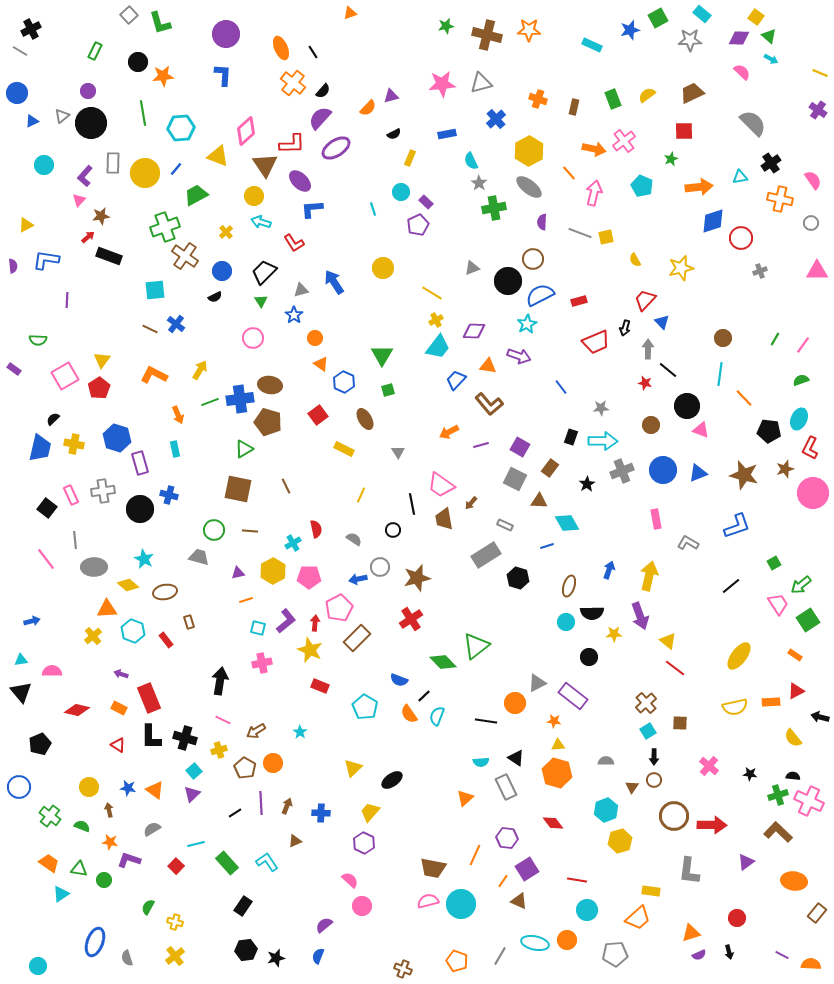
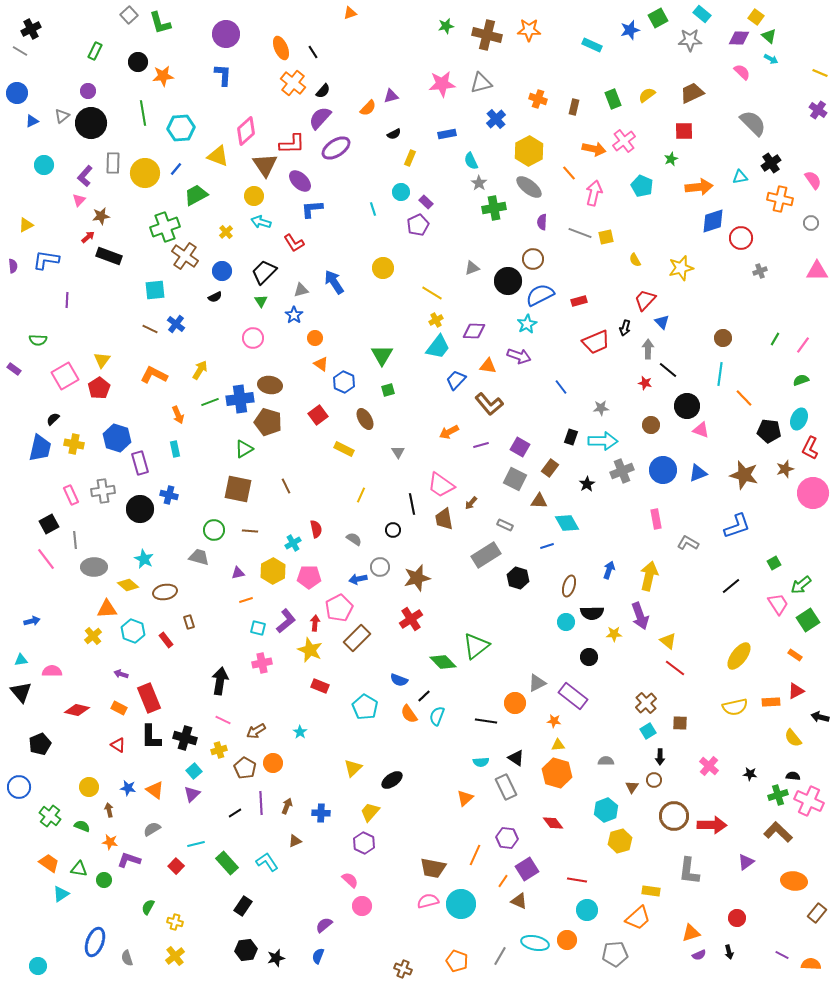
black square at (47, 508): moved 2 px right, 16 px down; rotated 24 degrees clockwise
black arrow at (654, 757): moved 6 px right
